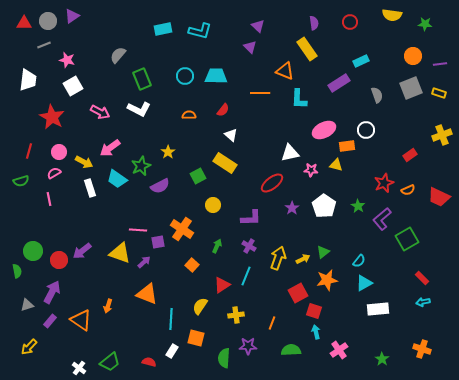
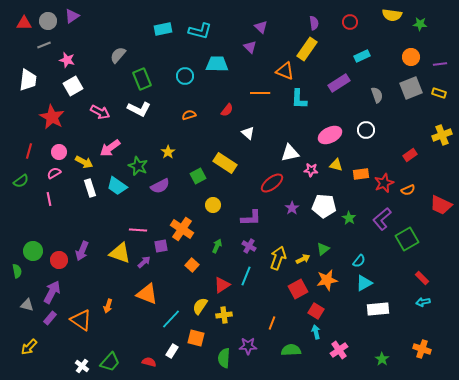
green star at (425, 24): moved 5 px left
purple triangle at (258, 26): moved 3 px right, 1 px down
yellow rectangle at (307, 49): rotated 70 degrees clockwise
orange circle at (413, 56): moved 2 px left, 1 px down
cyan rectangle at (361, 61): moved 1 px right, 5 px up
cyan trapezoid at (216, 76): moved 1 px right, 12 px up
red semicircle at (223, 110): moved 4 px right
orange semicircle at (189, 115): rotated 16 degrees counterclockwise
pink ellipse at (324, 130): moved 6 px right, 5 px down
white triangle at (231, 135): moved 17 px right, 2 px up
orange rectangle at (347, 146): moved 14 px right, 28 px down
green star at (141, 166): moved 3 px left; rotated 24 degrees counterclockwise
cyan trapezoid at (117, 179): moved 7 px down
green semicircle at (21, 181): rotated 21 degrees counterclockwise
red trapezoid at (439, 197): moved 2 px right, 8 px down
white pentagon at (324, 206): rotated 30 degrees counterclockwise
green star at (358, 206): moved 9 px left, 12 px down
purple square at (158, 242): moved 3 px right, 4 px down
purple arrow at (82, 251): rotated 30 degrees counterclockwise
green triangle at (323, 252): moved 3 px up
red square at (298, 293): moved 4 px up
gray triangle at (27, 305): rotated 32 degrees clockwise
red square at (314, 311): moved 2 px right; rotated 14 degrees clockwise
yellow cross at (236, 315): moved 12 px left
cyan line at (171, 319): rotated 40 degrees clockwise
purple rectangle at (50, 321): moved 3 px up
green trapezoid at (110, 362): rotated 10 degrees counterclockwise
white cross at (79, 368): moved 3 px right, 2 px up
